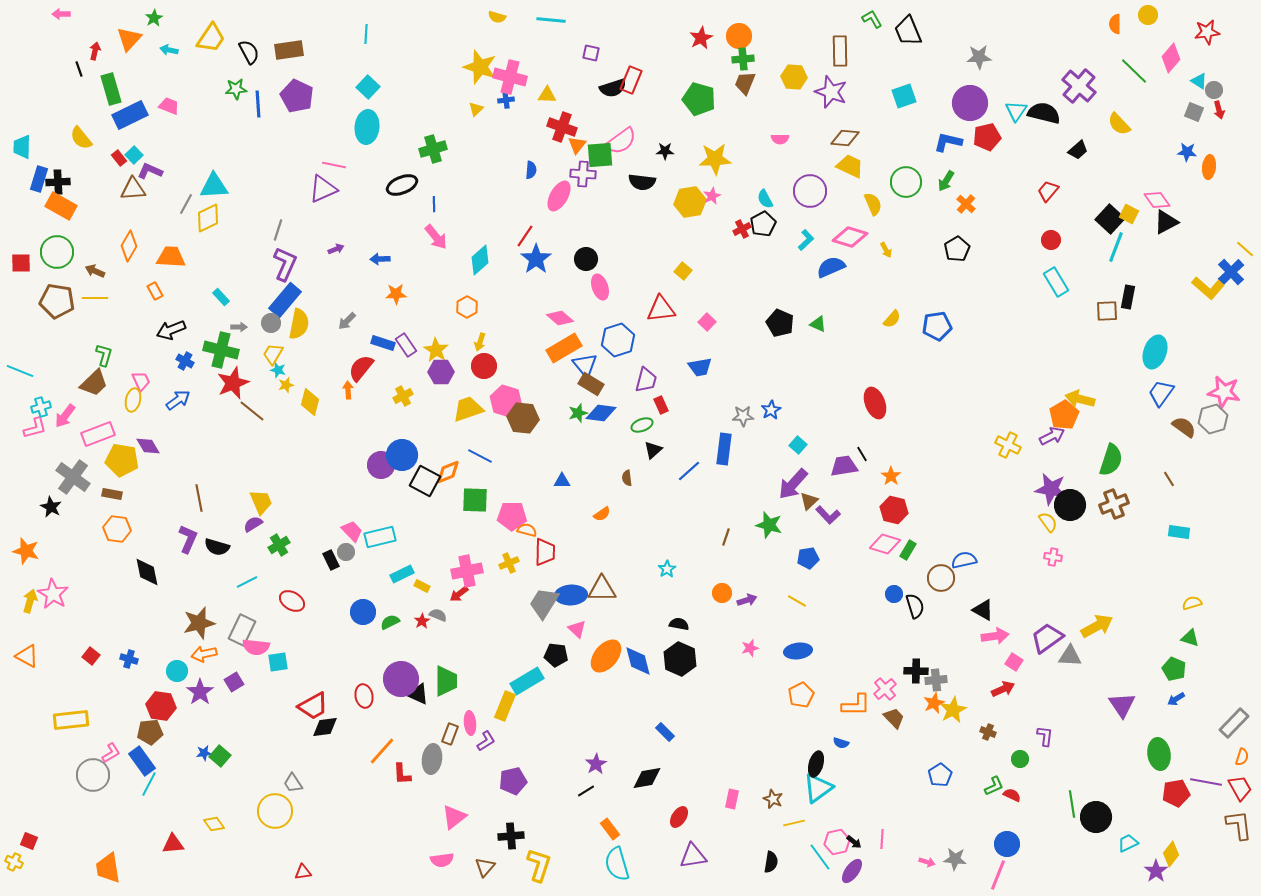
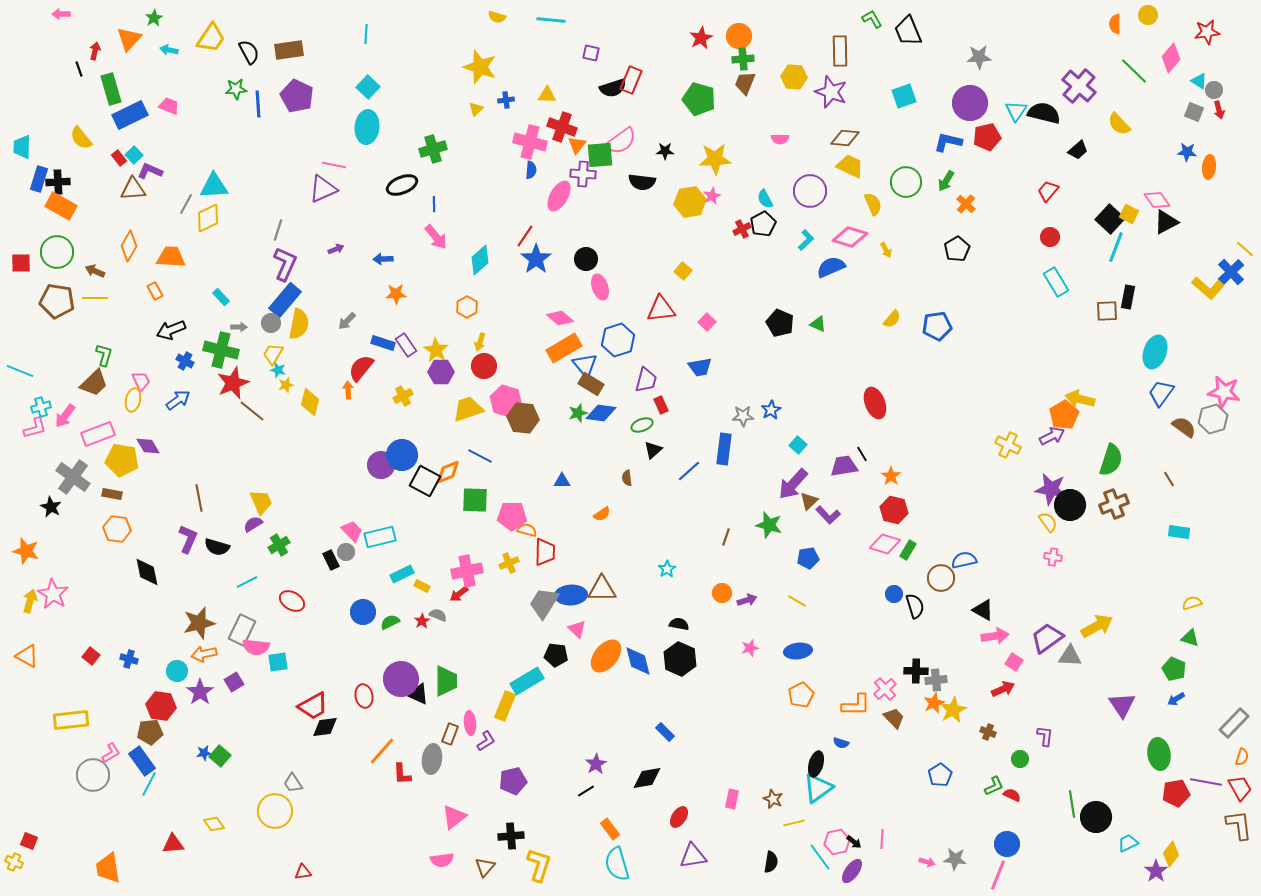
pink cross at (510, 77): moved 20 px right, 65 px down
red circle at (1051, 240): moved 1 px left, 3 px up
blue arrow at (380, 259): moved 3 px right
